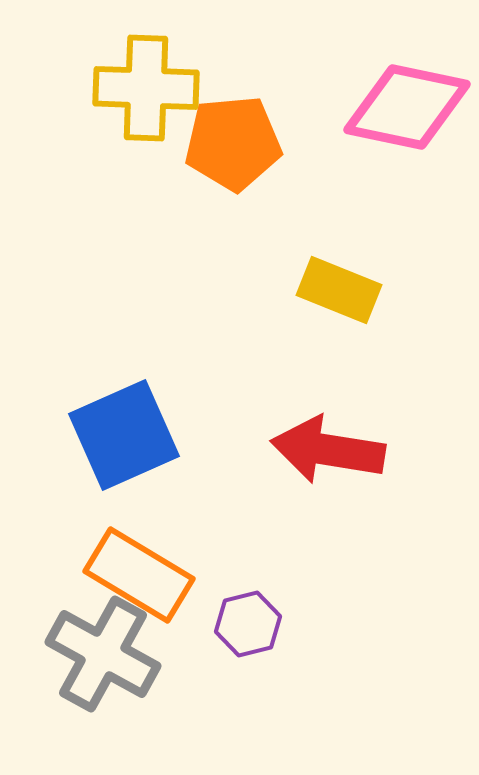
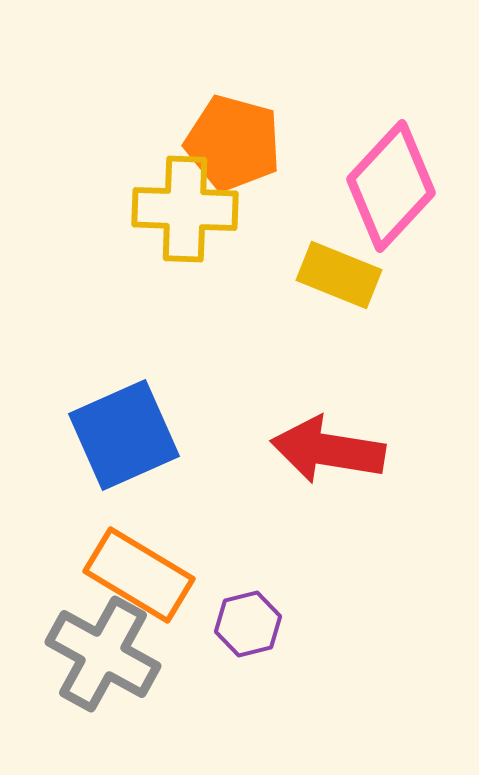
yellow cross: moved 39 px right, 121 px down
pink diamond: moved 16 px left, 79 px down; rotated 59 degrees counterclockwise
orange pentagon: rotated 20 degrees clockwise
yellow rectangle: moved 15 px up
